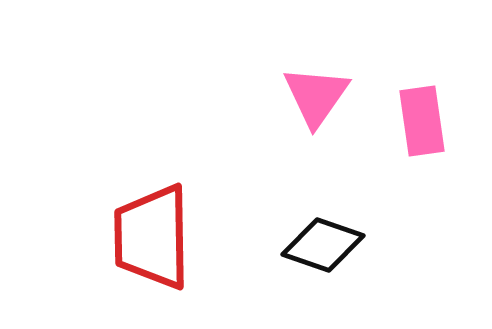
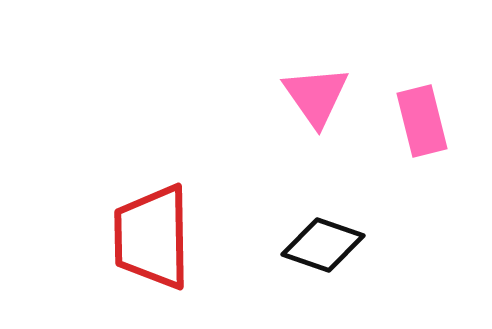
pink triangle: rotated 10 degrees counterclockwise
pink rectangle: rotated 6 degrees counterclockwise
